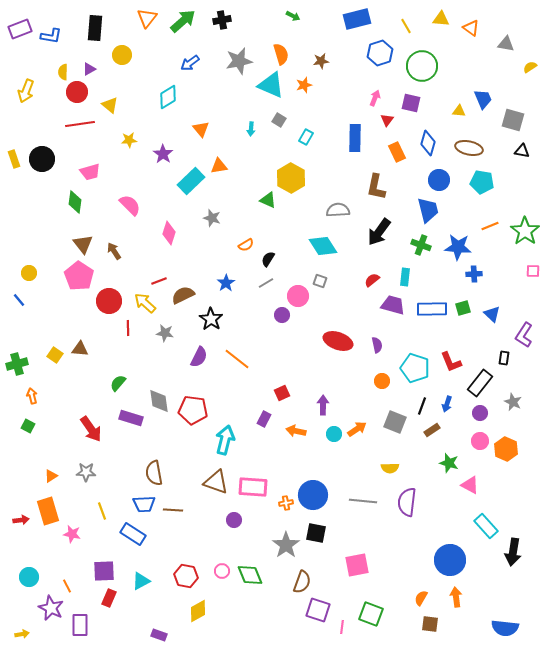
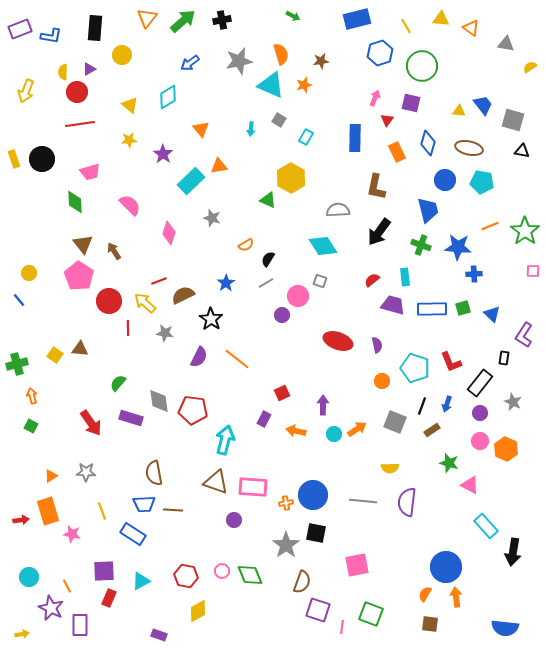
blue trapezoid at (483, 99): moved 6 px down; rotated 15 degrees counterclockwise
yellow triangle at (110, 105): moved 20 px right
blue circle at (439, 180): moved 6 px right
green diamond at (75, 202): rotated 10 degrees counterclockwise
cyan rectangle at (405, 277): rotated 12 degrees counterclockwise
green square at (28, 426): moved 3 px right
red arrow at (91, 429): moved 6 px up
blue circle at (450, 560): moved 4 px left, 7 px down
orange semicircle at (421, 598): moved 4 px right, 4 px up
